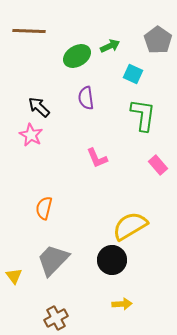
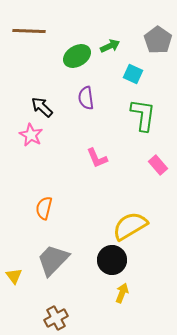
black arrow: moved 3 px right
yellow arrow: moved 11 px up; rotated 66 degrees counterclockwise
